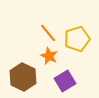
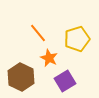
orange line: moved 10 px left
orange star: moved 2 px down
brown hexagon: moved 2 px left
